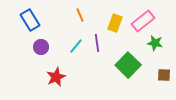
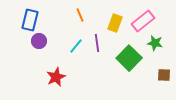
blue rectangle: rotated 45 degrees clockwise
purple circle: moved 2 px left, 6 px up
green square: moved 1 px right, 7 px up
